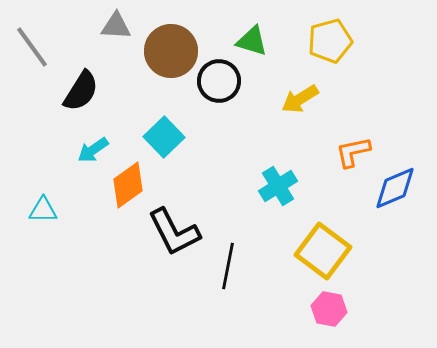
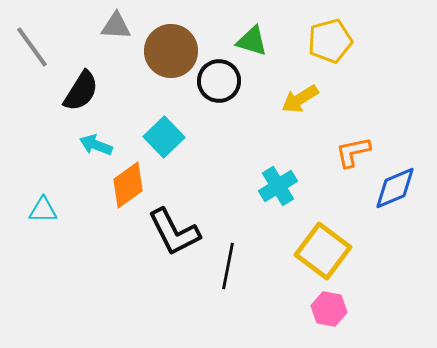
cyan arrow: moved 3 px right, 5 px up; rotated 56 degrees clockwise
